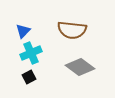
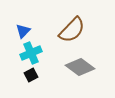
brown semicircle: rotated 52 degrees counterclockwise
black square: moved 2 px right, 2 px up
